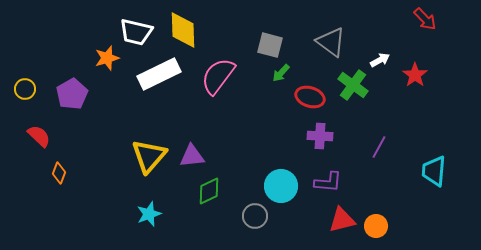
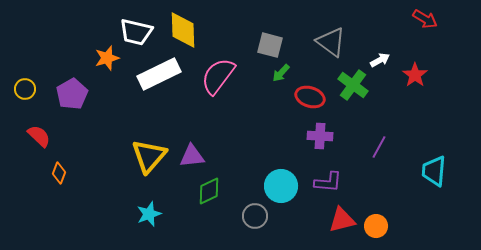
red arrow: rotated 15 degrees counterclockwise
